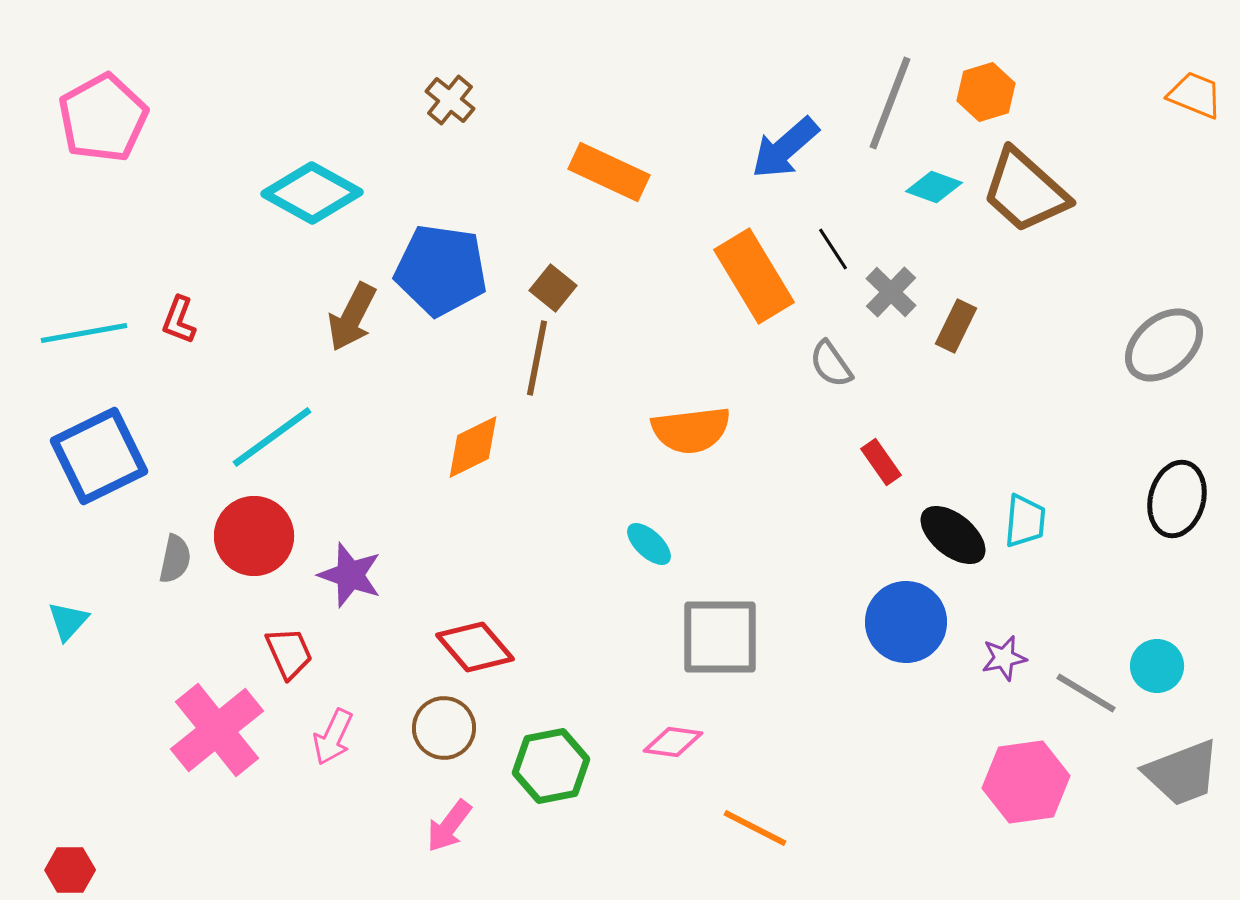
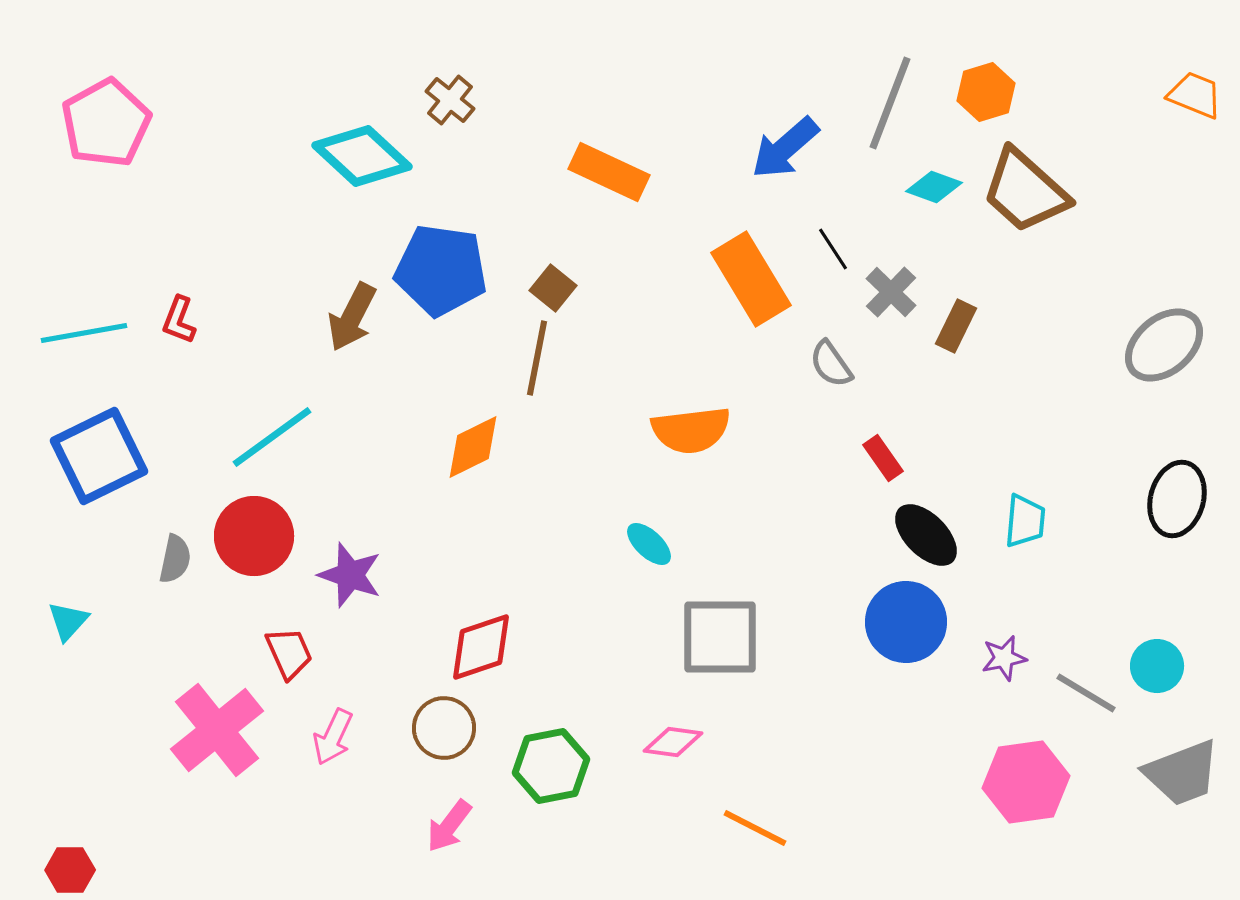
pink pentagon at (103, 118): moved 3 px right, 5 px down
cyan diamond at (312, 193): moved 50 px right, 37 px up; rotated 14 degrees clockwise
orange rectangle at (754, 276): moved 3 px left, 3 px down
red rectangle at (881, 462): moved 2 px right, 4 px up
black ellipse at (953, 535): moved 27 px left; rotated 6 degrees clockwise
red diamond at (475, 647): moved 6 px right; rotated 68 degrees counterclockwise
